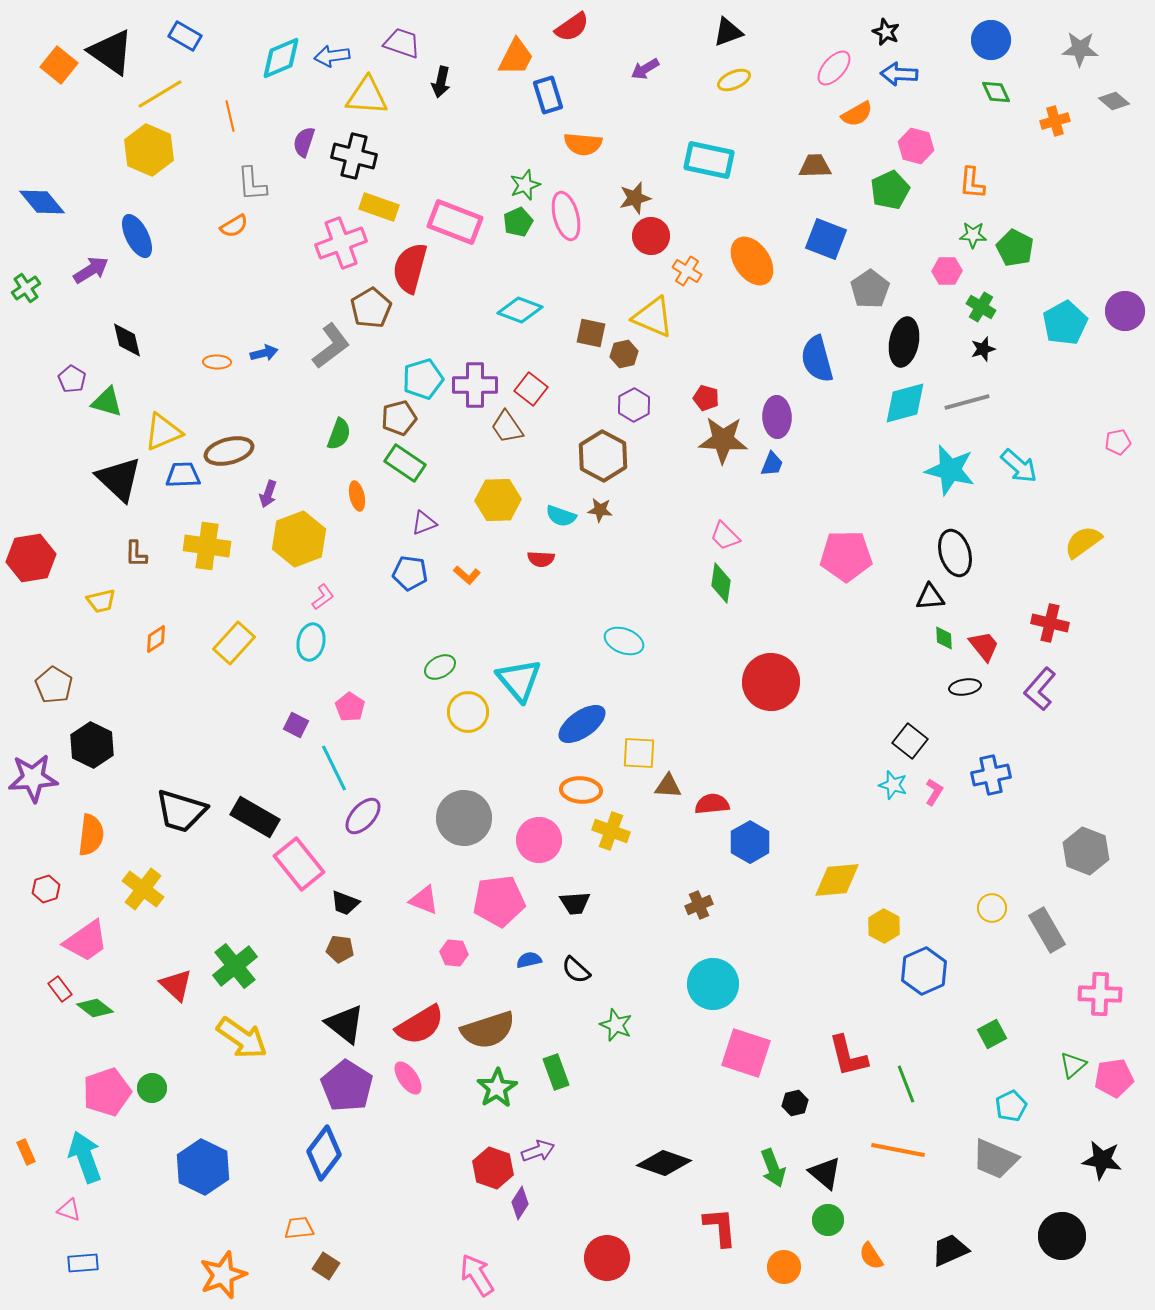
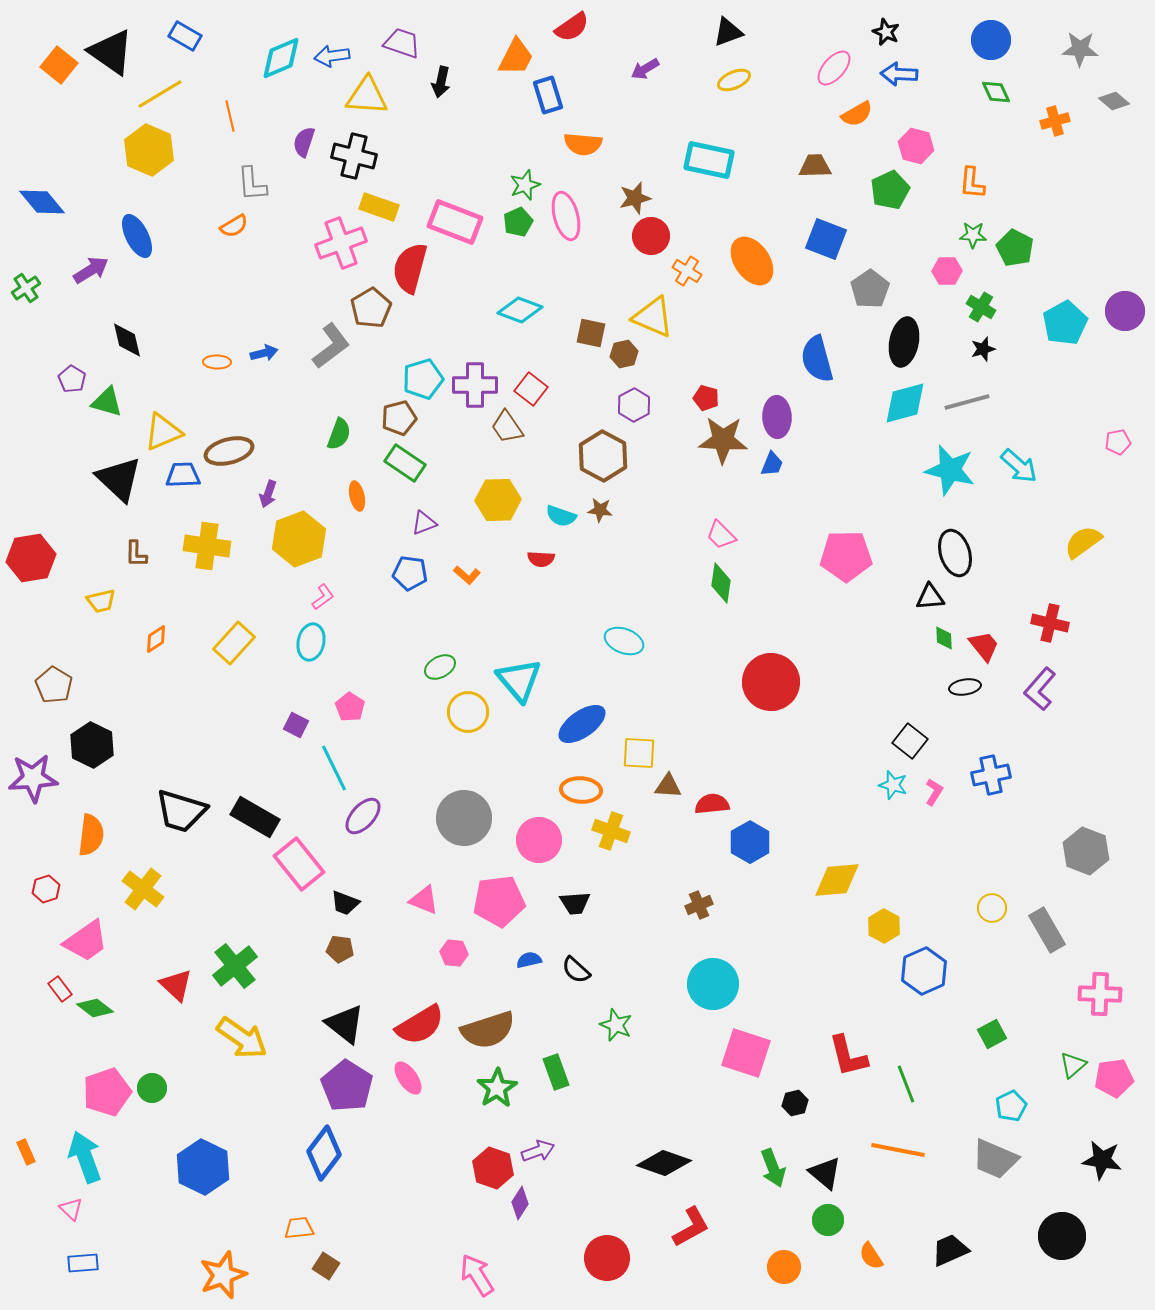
pink trapezoid at (725, 536): moved 4 px left, 1 px up
pink triangle at (69, 1210): moved 2 px right, 1 px up; rotated 25 degrees clockwise
red L-shape at (720, 1227): moved 29 px left; rotated 66 degrees clockwise
